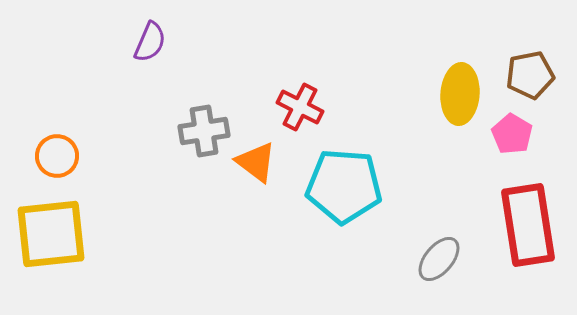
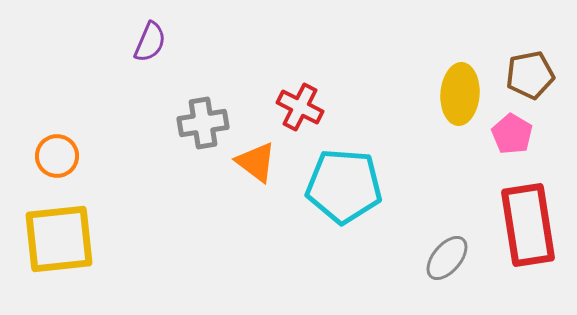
gray cross: moved 1 px left, 8 px up
yellow square: moved 8 px right, 5 px down
gray ellipse: moved 8 px right, 1 px up
